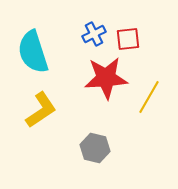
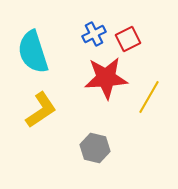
red square: rotated 20 degrees counterclockwise
